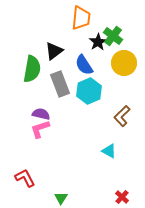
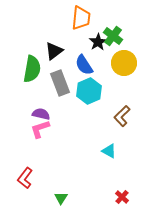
gray rectangle: moved 1 px up
red L-shape: rotated 115 degrees counterclockwise
